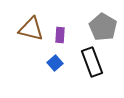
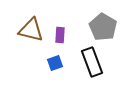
brown triangle: moved 1 px down
blue square: rotated 21 degrees clockwise
